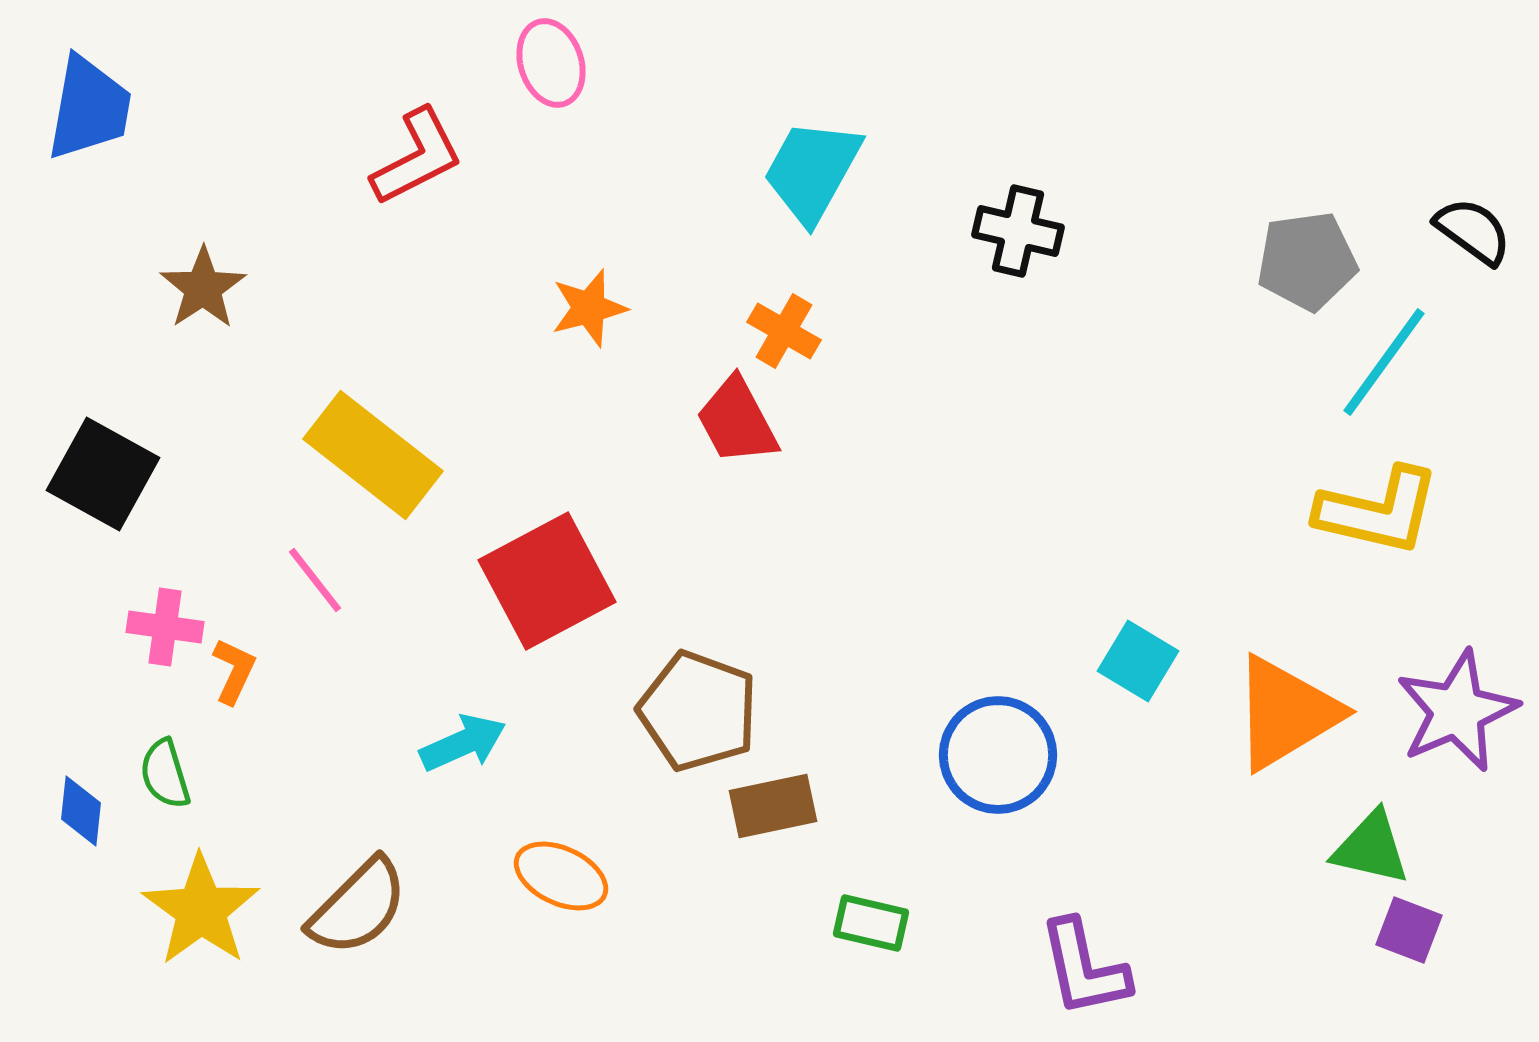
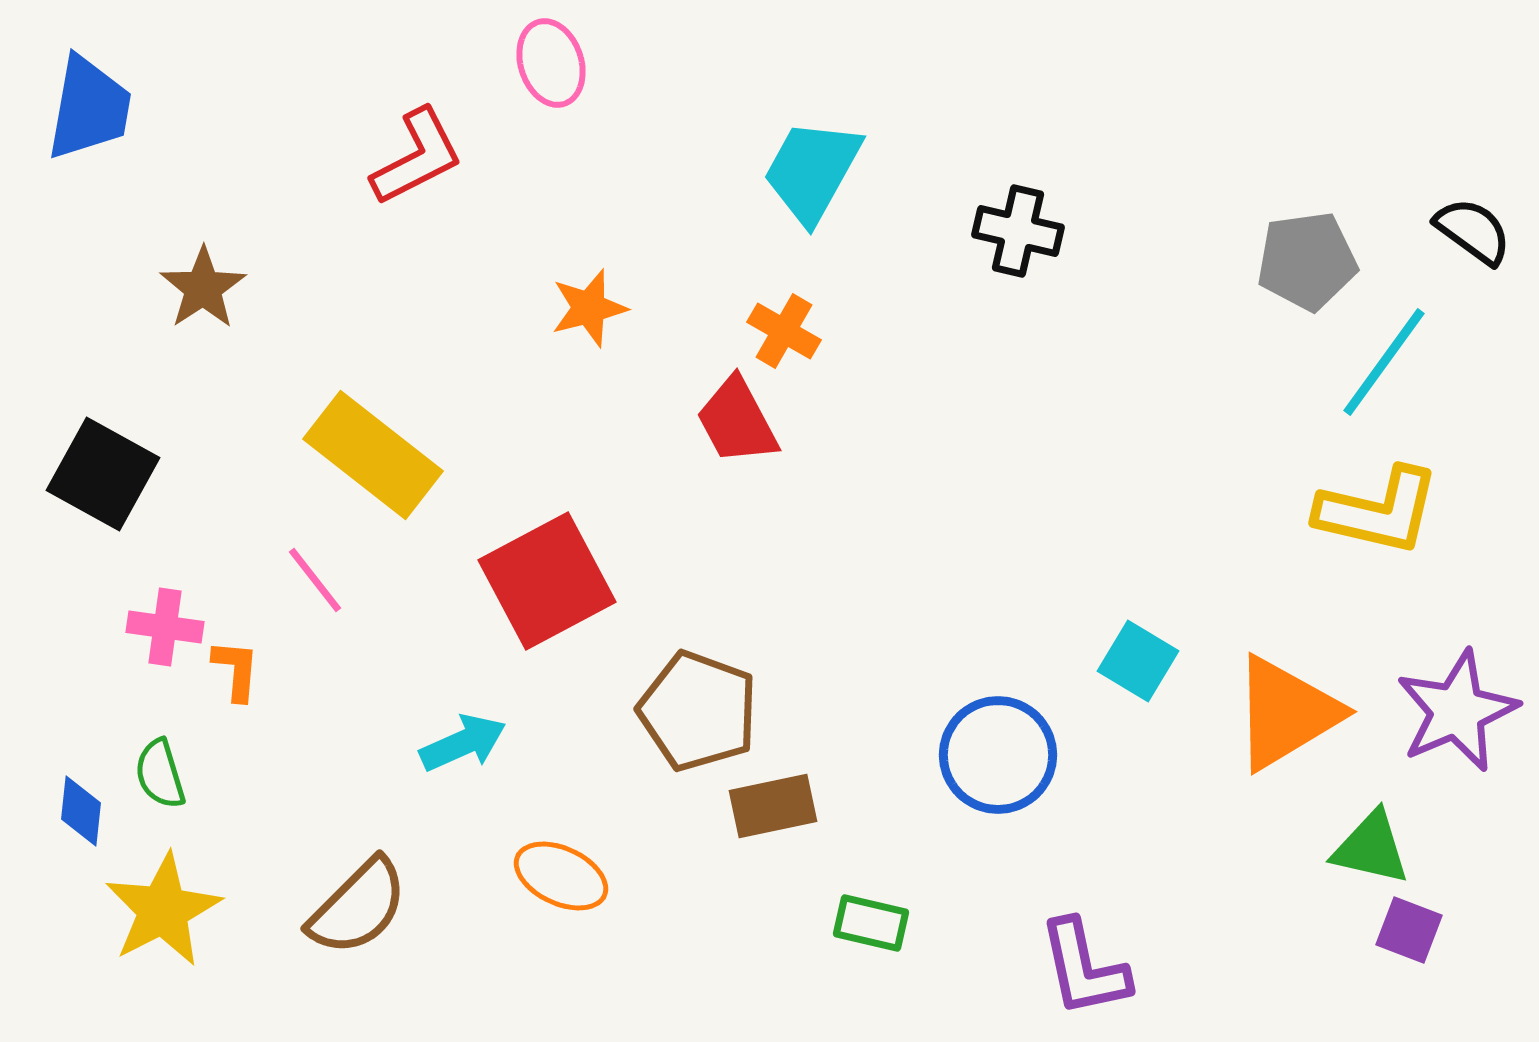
orange L-shape: moved 2 px right, 1 px up; rotated 20 degrees counterclockwise
green semicircle: moved 5 px left
yellow star: moved 38 px left; rotated 9 degrees clockwise
